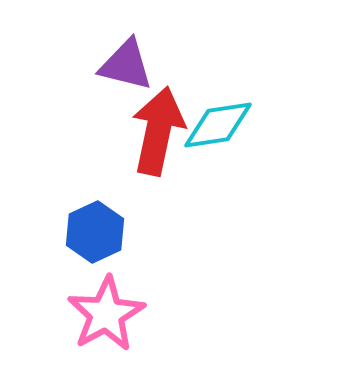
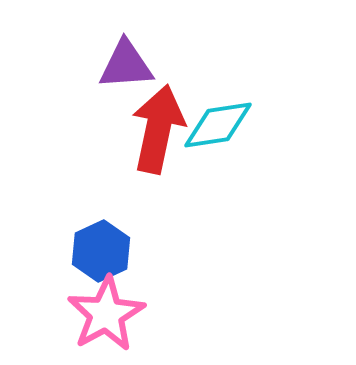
purple triangle: rotated 18 degrees counterclockwise
red arrow: moved 2 px up
blue hexagon: moved 6 px right, 19 px down
